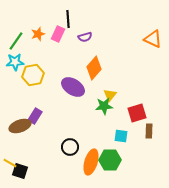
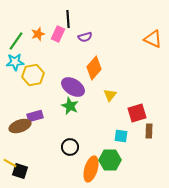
green star: moved 34 px left; rotated 30 degrees clockwise
purple rectangle: rotated 42 degrees clockwise
orange ellipse: moved 7 px down
